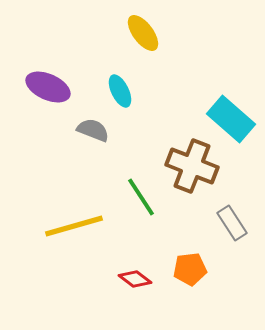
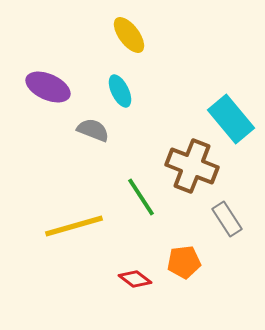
yellow ellipse: moved 14 px left, 2 px down
cyan rectangle: rotated 9 degrees clockwise
gray rectangle: moved 5 px left, 4 px up
orange pentagon: moved 6 px left, 7 px up
